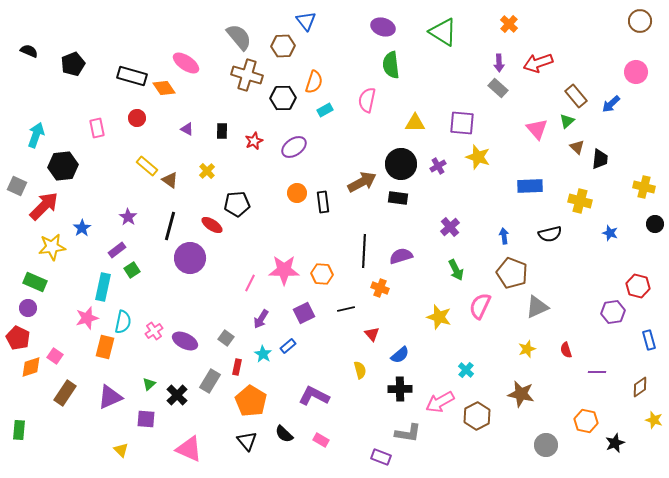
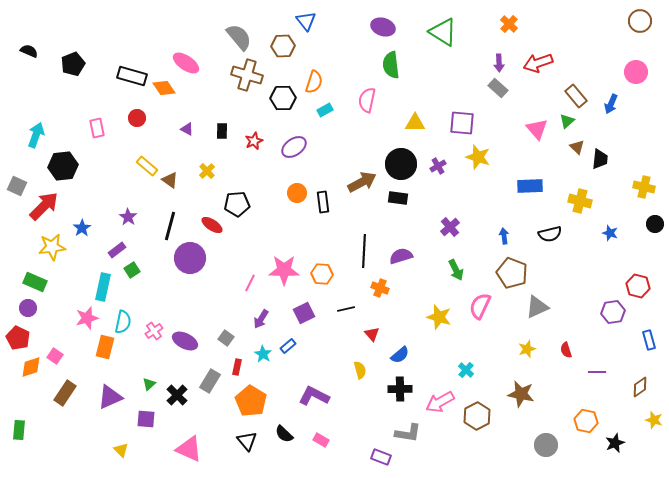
blue arrow at (611, 104): rotated 24 degrees counterclockwise
